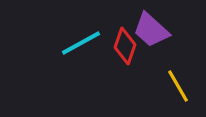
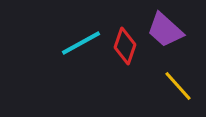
purple trapezoid: moved 14 px right
yellow line: rotated 12 degrees counterclockwise
